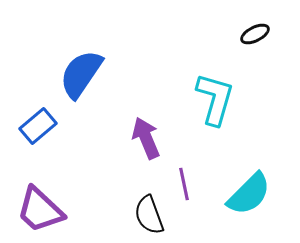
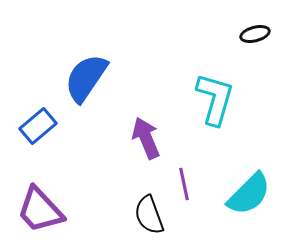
black ellipse: rotated 12 degrees clockwise
blue semicircle: moved 5 px right, 4 px down
purple trapezoid: rotated 4 degrees clockwise
